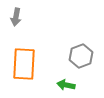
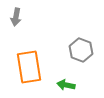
gray hexagon: moved 6 px up; rotated 20 degrees counterclockwise
orange rectangle: moved 5 px right, 3 px down; rotated 12 degrees counterclockwise
